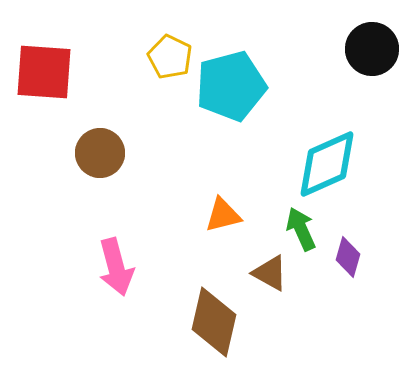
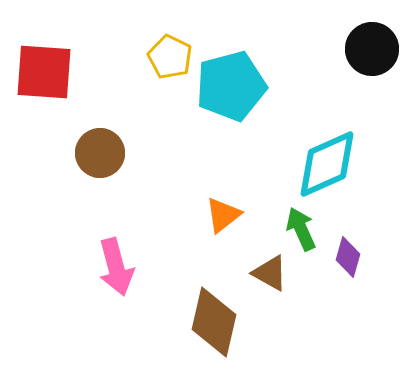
orange triangle: rotated 24 degrees counterclockwise
